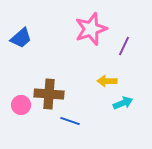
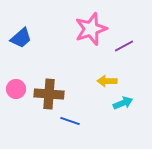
purple line: rotated 36 degrees clockwise
pink circle: moved 5 px left, 16 px up
